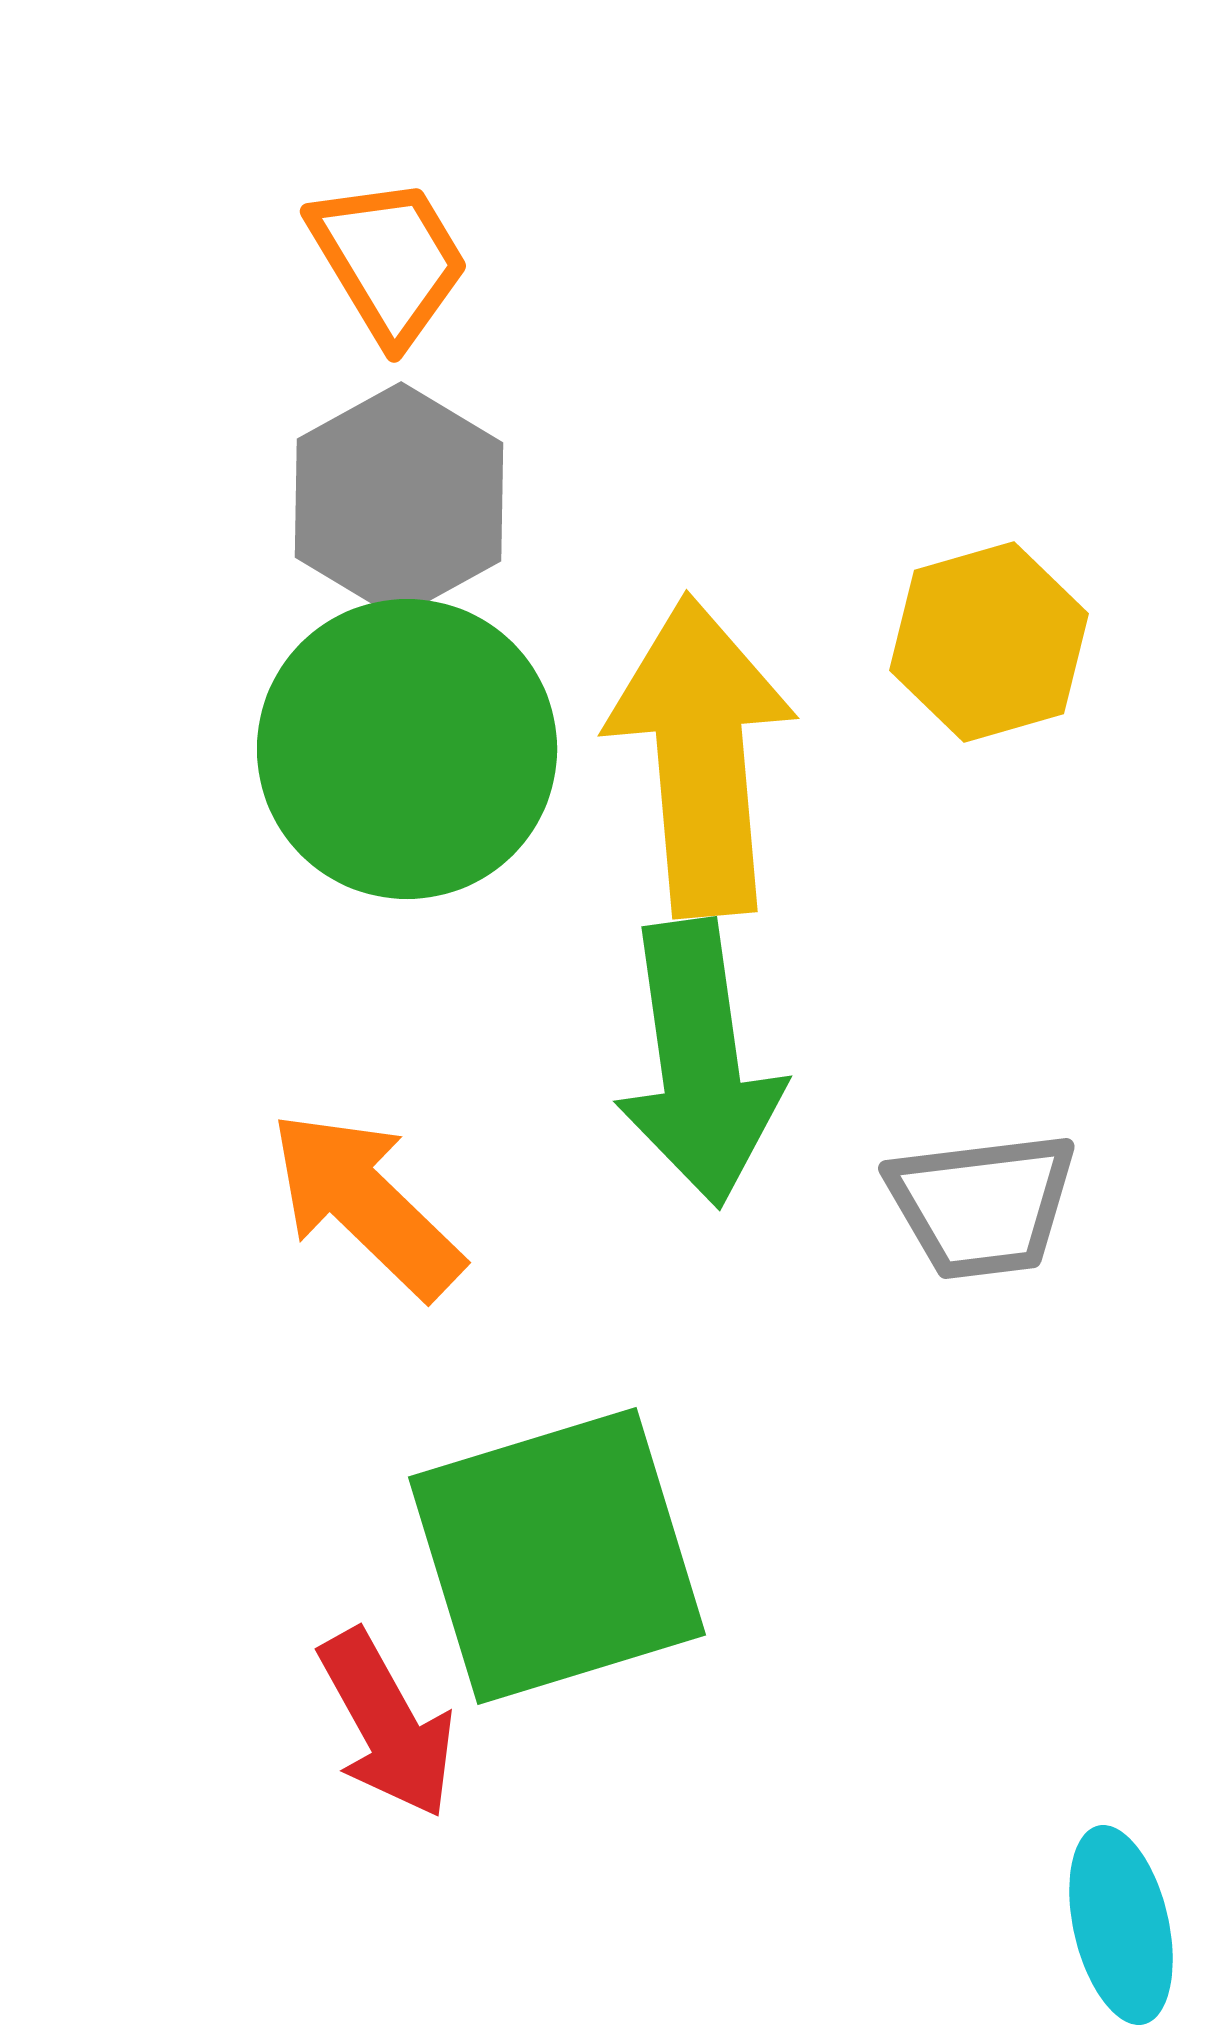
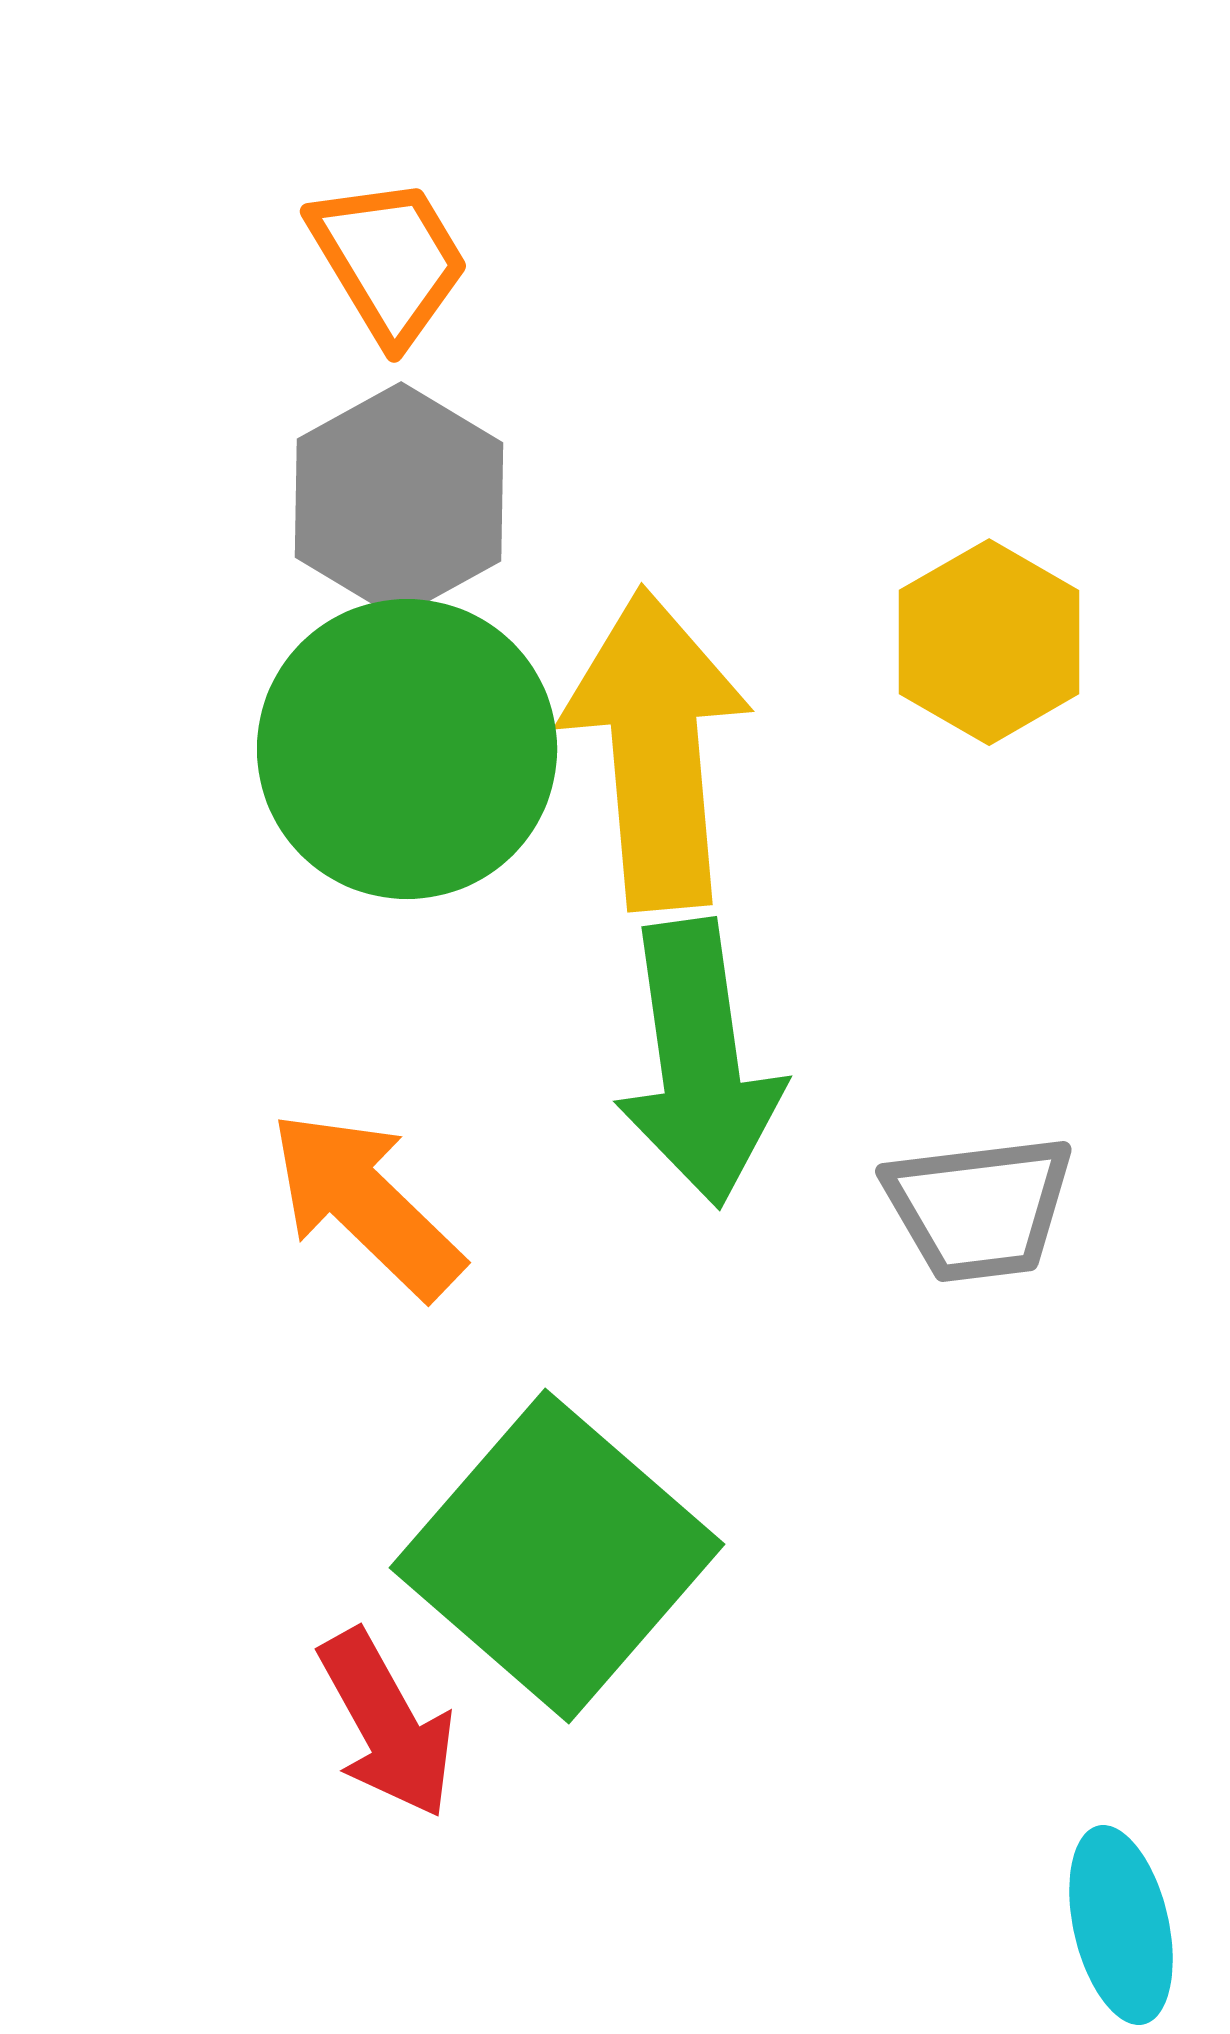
yellow hexagon: rotated 14 degrees counterclockwise
yellow arrow: moved 45 px left, 7 px up
gray trapezoid: moved 3 px left, 3 px down
green square: rotated 32 degrees counterclockwise
